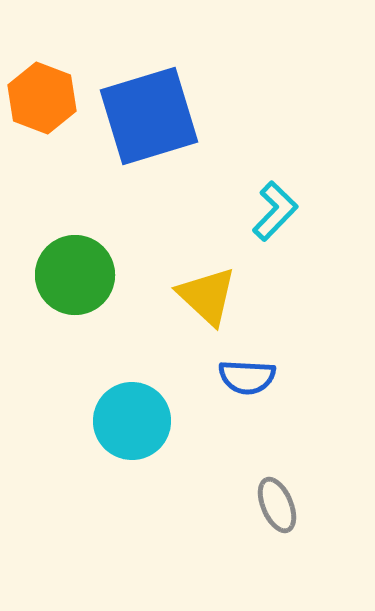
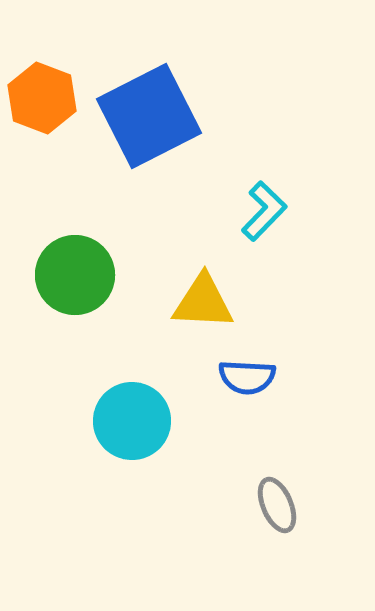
blue square: rotated 10 degrees counterclockwise
cyan L-shape: moved 11 px left
yellow triangle: moved 4 px left, 6 px down; rotated 40 degrees counterclockwise
